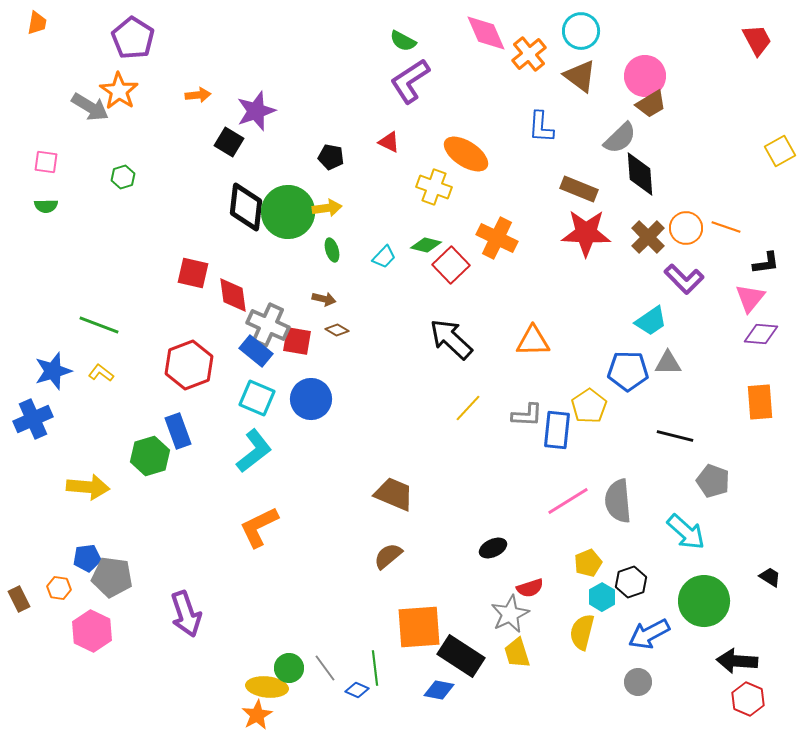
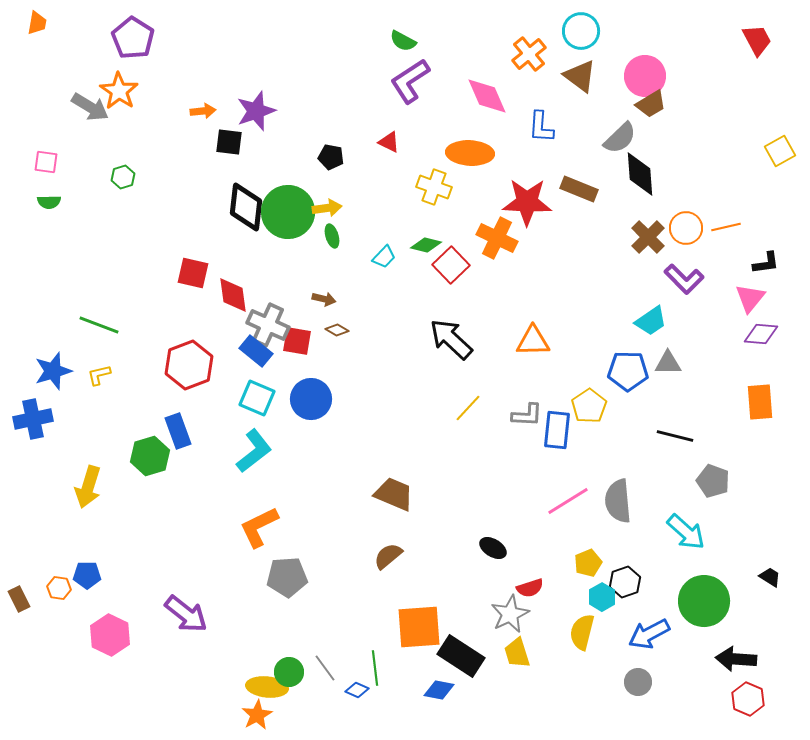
pink diamond at (486, 33): moved 1 px right, 63 px down
orange arrow at (198, 95): moved 5 px right, 16 px down
black square at (229, 142): rotated 24 degrees counterclockwise
orange ellipse at (466, 154): moved 4 px right, 1 px up; rotated 30 degrees counterclockwise
green semicircle at (46, 206): moved 3 px right, 4 px up
orange line at (726, 227): rotated 32 degrees counterclockwise
red star at (586, 233): moved 59 px left, 31 px up
green ellipse at (332, 250): moved 14 px up
yellow L-shape at (101, 373): moved 2 px left, 2 px down; rotated 50 degrees counterclockwise
blue cross at (33, 419): rotated 12 degrees clockwise
yellow arrow at (88, 487): rotated 102 degrees clockwise
black ellipse at (493, 548): rotated 56 degrees clockwise
blue pentagon at (87, 558): moved 17 px down; rotated 8 degrees clockwise
gray pentagon at (112, 577): moved 175 px right; rotated 12 degrees counterclockwise
black hexagon at (631, 582): moved 6 px left
purple arrow at (186, 614): rotated 33 degrees counterclockwise
pink hexagon at (92, 631): moved 18 px right, 4 px down
black arrow at (737, 661): moved 1 px left, 2 px up
green circle at (289, 668): moved 4 px down
